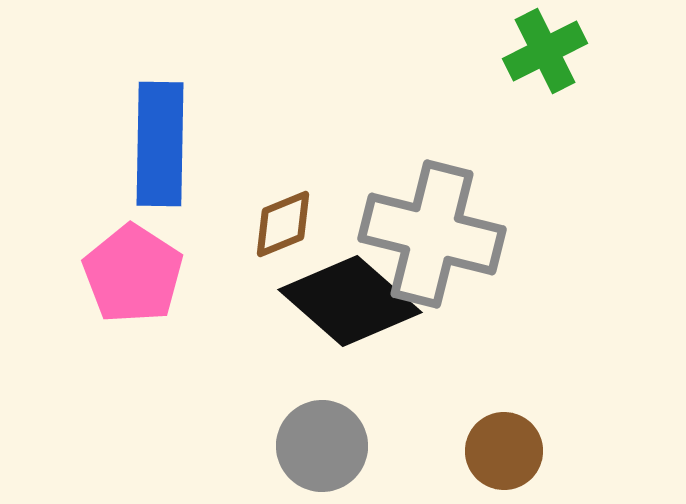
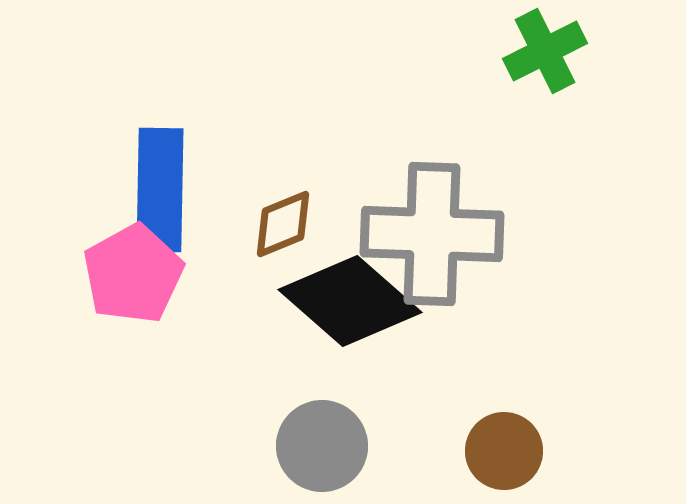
blue rectangle: moved 46 px down
gray cross: rotated 12 degrees counterclockwise
pink pentagon: rotated 10 degrees clockwise
